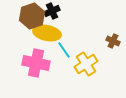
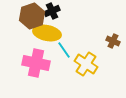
yellow cross: rotated 25 degrees counterclockwise
